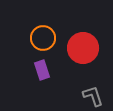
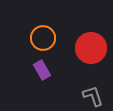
red circle: moved 8 px right
purple rectangle: rotated 12 degrees counterclockwise
